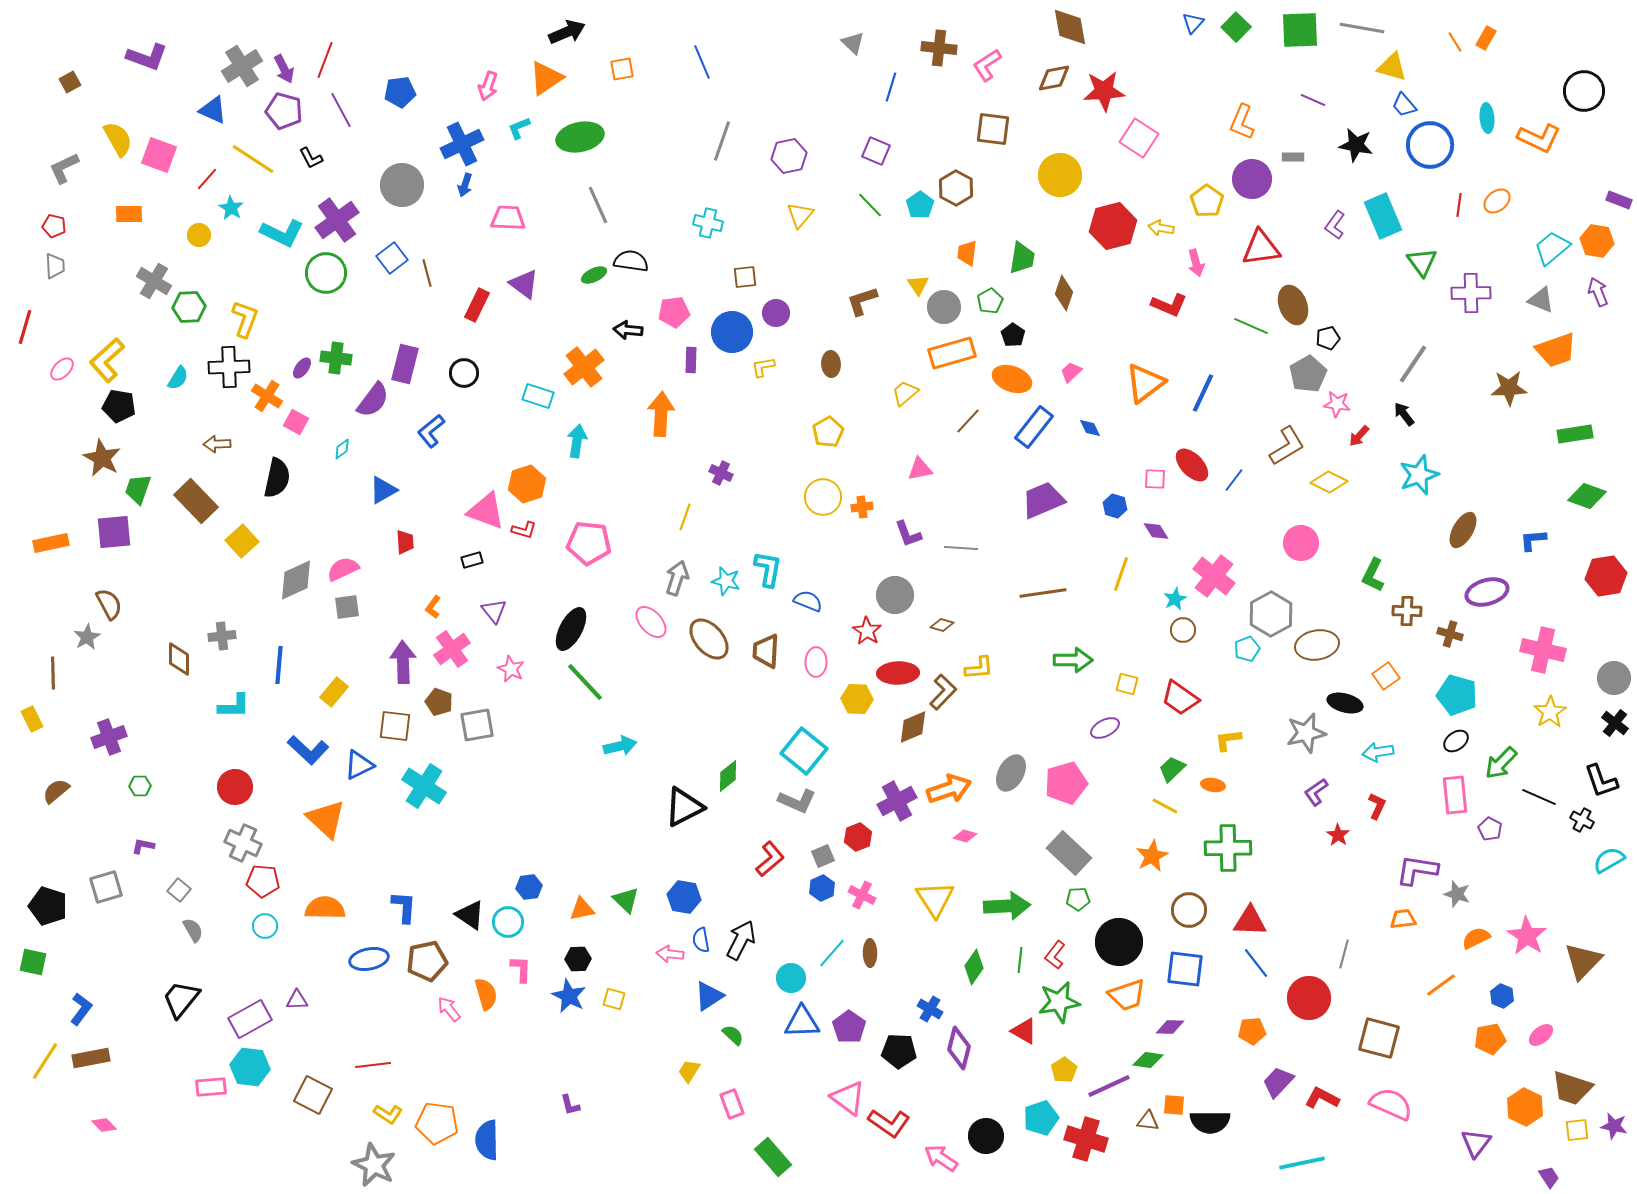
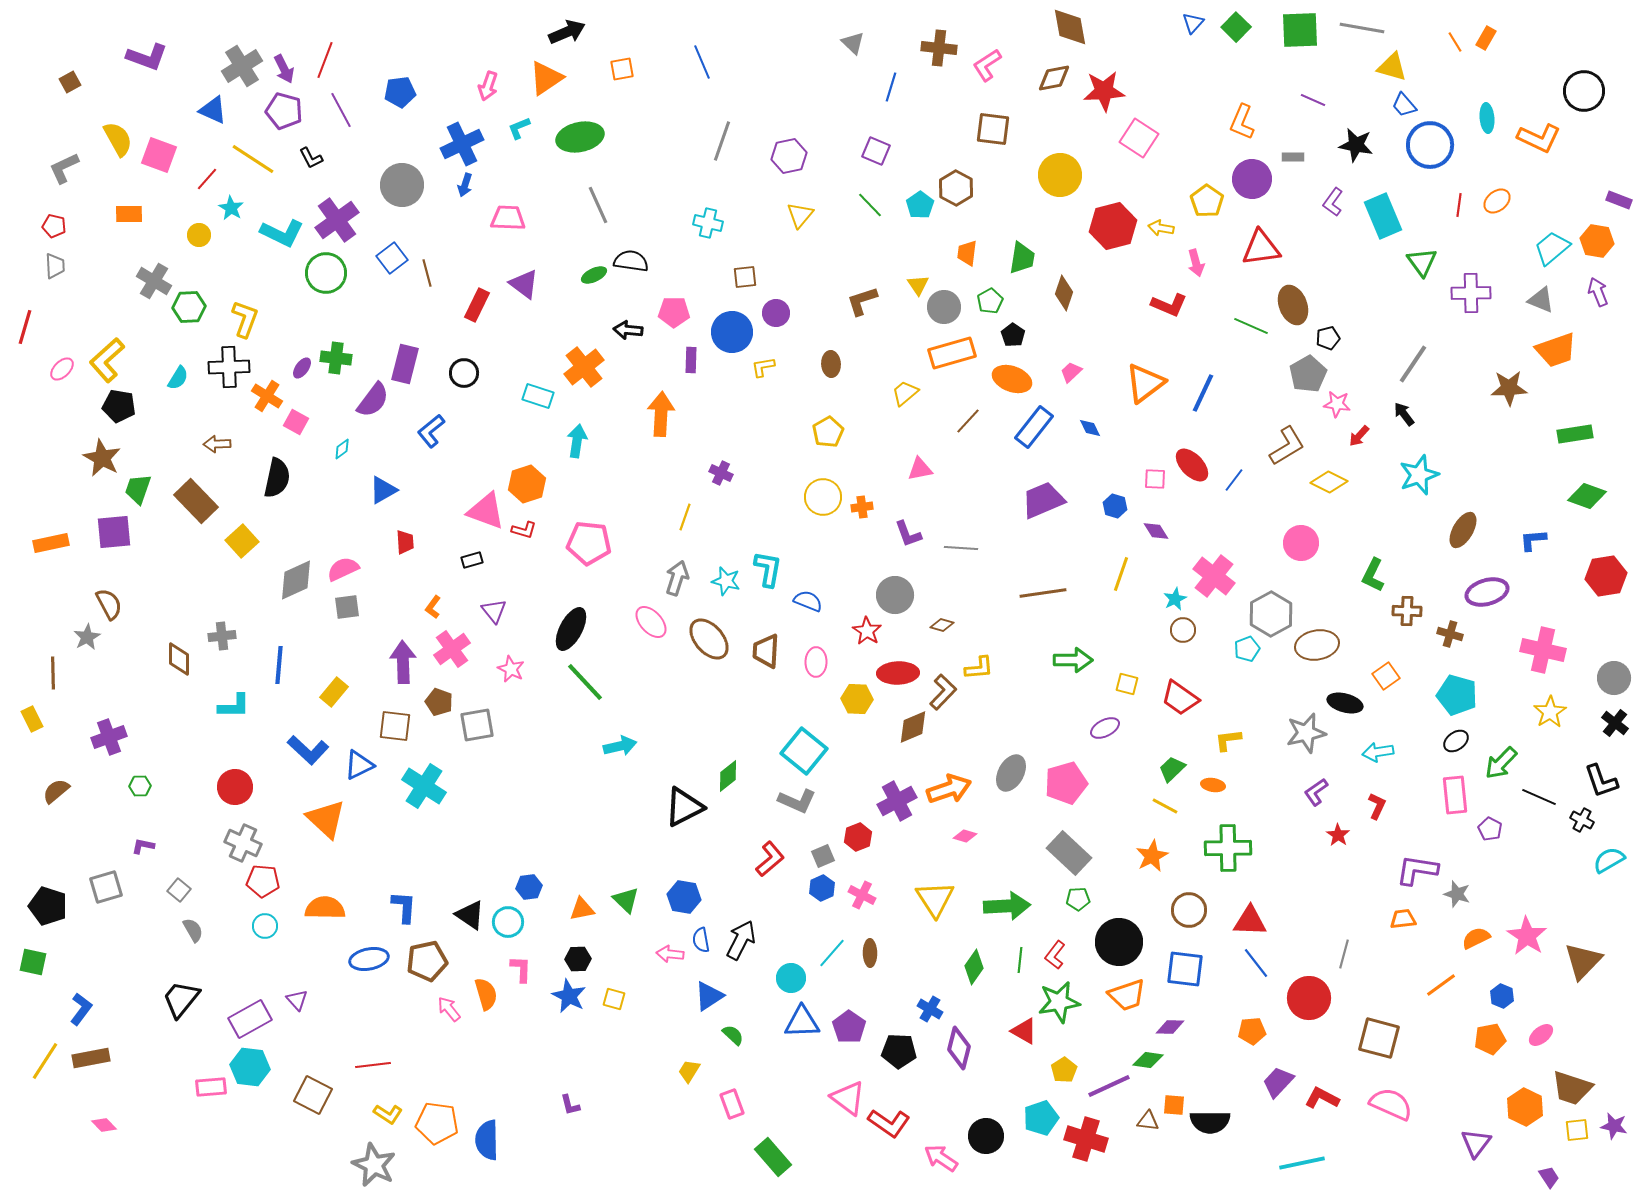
purple L-shape at (1335, 225): moved 2 px left, 23 px up
pink pentagon at (674, 312): rotated 8 degrees clockwise
purple triangle at (297, 1000): rotated 50 degrees clockwise
